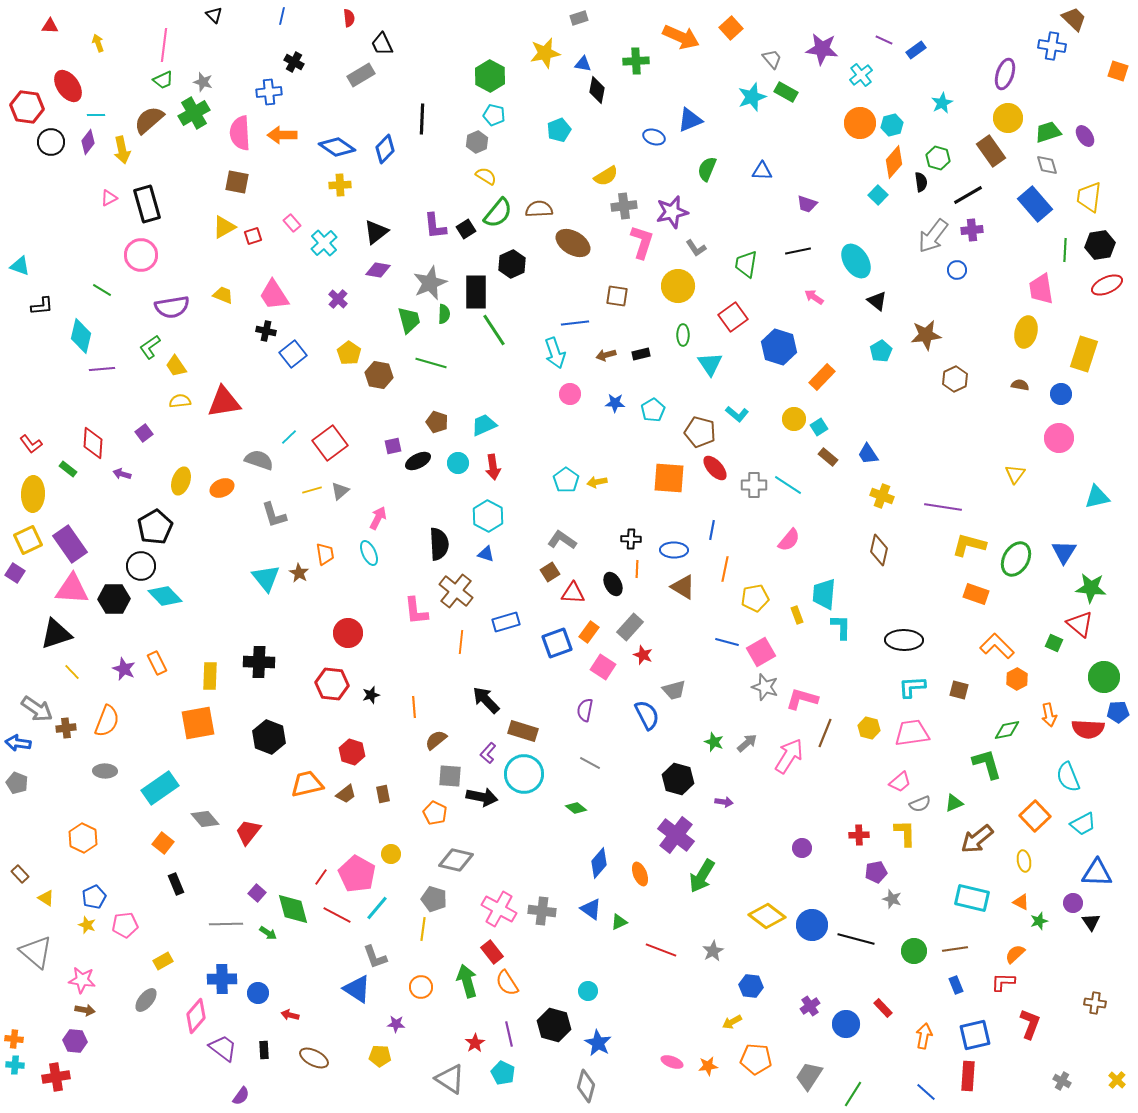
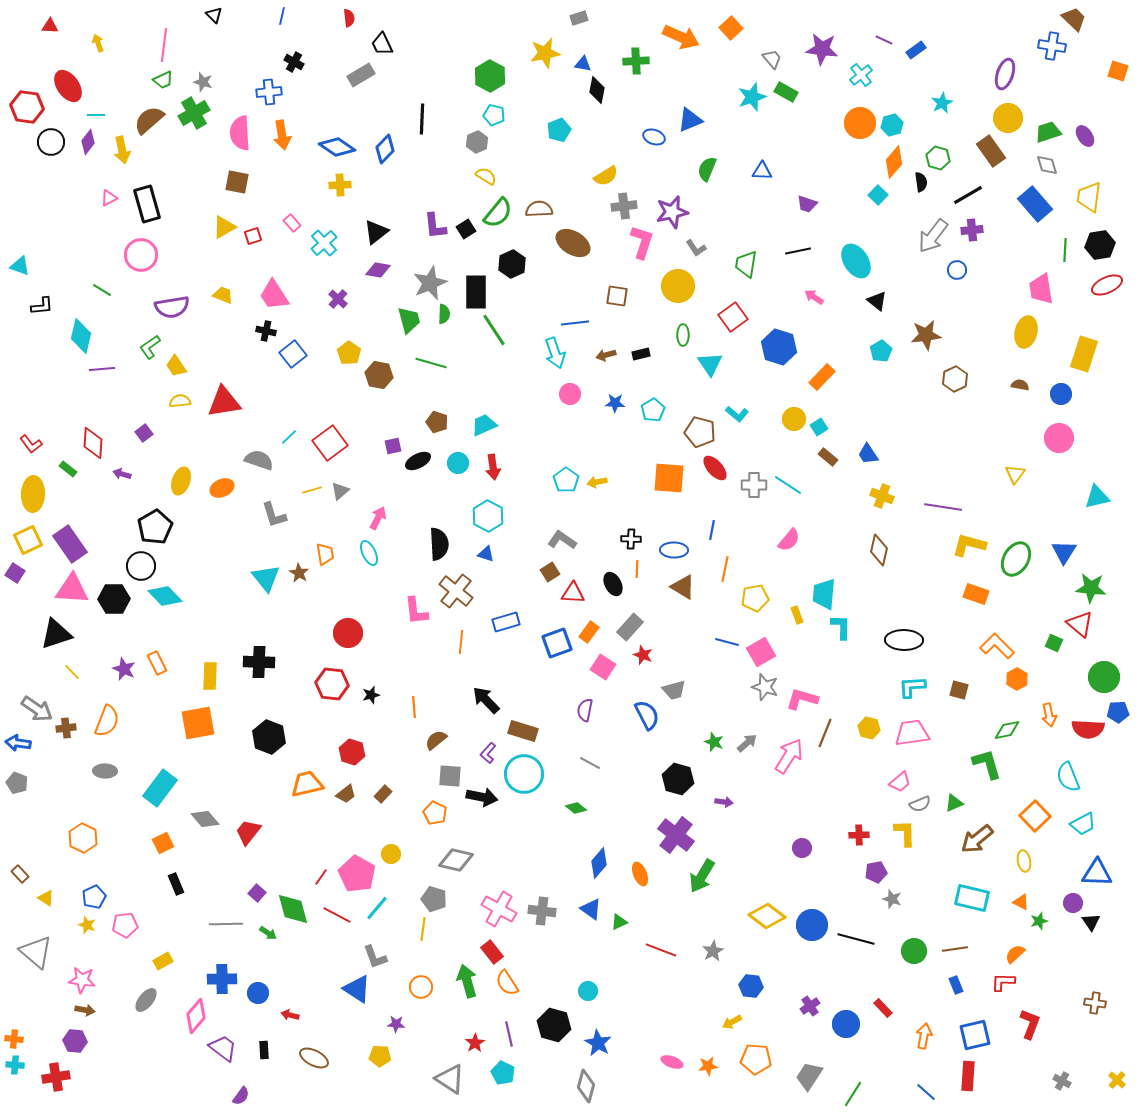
orange arrow at (282, 135): rotated 100 degrees counterclockwise
cyan rectangle at (160, 788): rotated 18 degrees counterclockwise
brown rectangle at (383, 794): rotated 54 degrees clockwise
orange square at (163, 843): rotated 25 degrees clockwise
